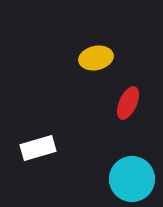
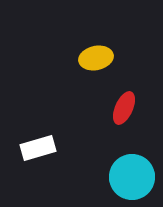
red ellipse: moved 4 px left, 5 px down
cyan circle: moved 2 px up
